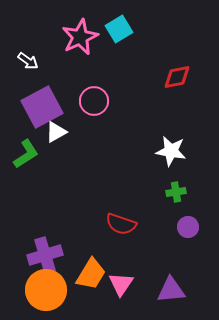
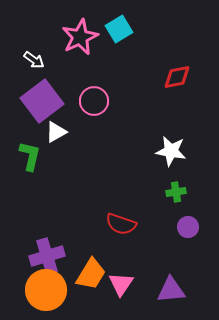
white arrow: moved 6 px right, 1 px up
purple square: moved 6 px up; rotated 9 degrees counterclockwise
green L-shape: moved 4 px right, 2 px down; rotated 44 degrees counterclockwise
purple cross: moved 2 px right, 1 px down
